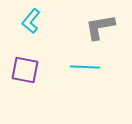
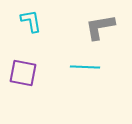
cyan L-shape: rotated 130 degrees clockwise
purple square: moved 2 px left, 3 px down
